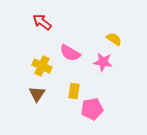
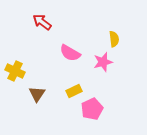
yellow semicircle: rotated 49 degrees clockwise
pink star: rotated 24 degrees counterclockwise
yellow cross: moved 27 px left, 5 px down
yellow rectangle: rotated 56 degrees clockwise
pink pentagon: rotated 15 degrees counterclockwise
